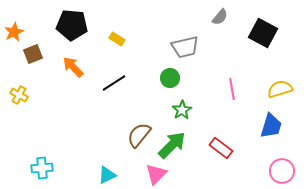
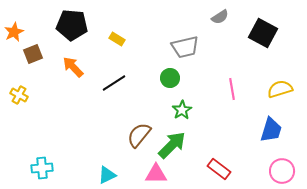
gray semicircle: rotated 18 degrees clockwise
blue trapezoid: moved 4 px down
red rectangle: moved 2 px left, 21 px down
pink triangle: rotated 45 degrees clockwise
